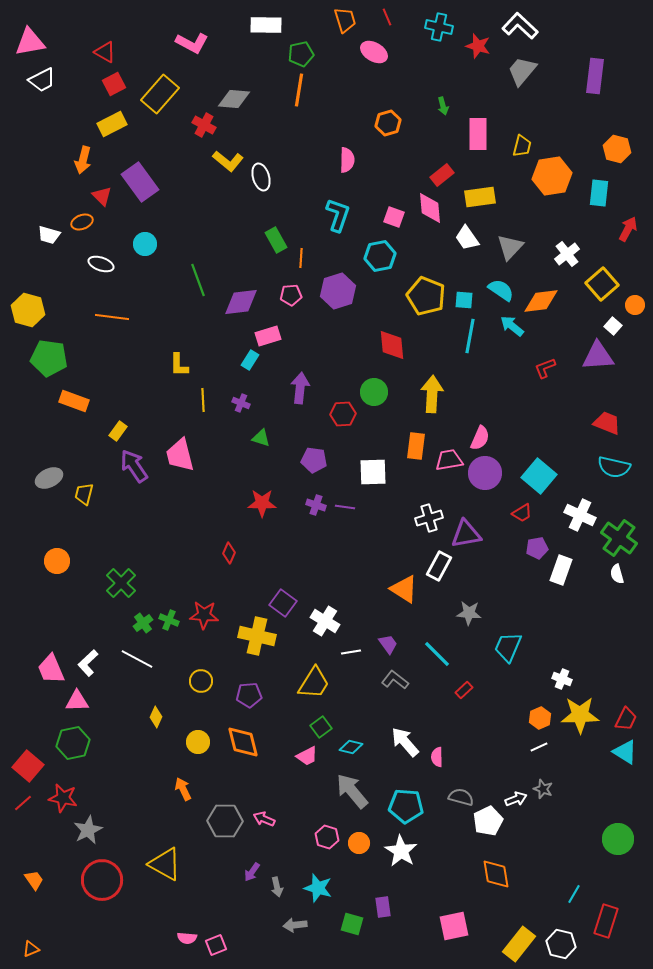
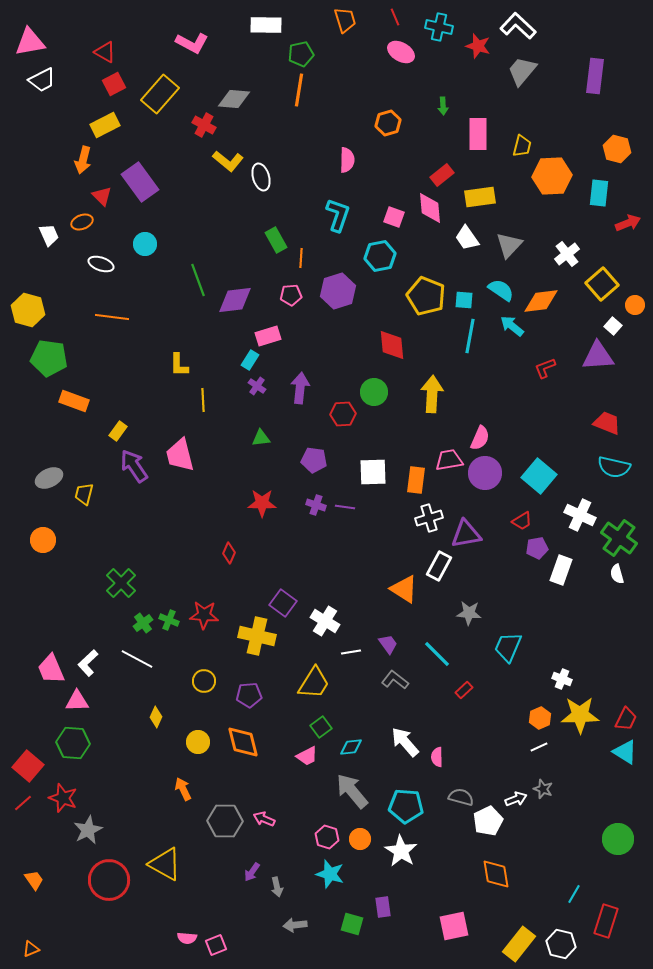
red line at (387, 17): moved 8 px right
white L-shape at (520, 26): moved 2 px left
pink ellipse at (374, 52): moved 27 px right
green arrow at (443, 106): rotated 12 degrees clockwise
yellow rectangle at (112, 124): moved 7 px left, 1 px down
orange hexagon at (552, 176): rotated 6 degrees clockwise
red arrow at (628, 229): moved 6 px up; rotated 40 degrees clockwise
white trapezoid at (49, 235): rotated 130 degrees counterclockwise
gray triangle at (510, 247): moved 1 px left, 2 px up
purple diamond at (241, 302): moved 6 px left, 2 px up
purple cross at (241, 403): moved 16 px right, 17 px up; rotated 12 degrees clockwise
green triangle at (261, 438): rotated 24 degrees counterclockwise
orange rectangle at (416, 446): moved 34 px down
red trapezoid at (522, 513): moved 8 px down
orange circle at (57, 561): moved 14 px left, 21 px up
yellow circle at (201, 681): moved 3 px right
green hexagon at (73, 743): rotated 16 degrees clockwise
cyan diamond at (351, 747): rotated 20 degrees counterclockwise
red star at (63, 798): rotated 8 degrees clockwise
orange circle at (359, 843): moved 1 px right, 4 px up
red circle at (102, 880): moved 7 px right
cyan star at (318, 888): moved 12 px right, 14 px up
